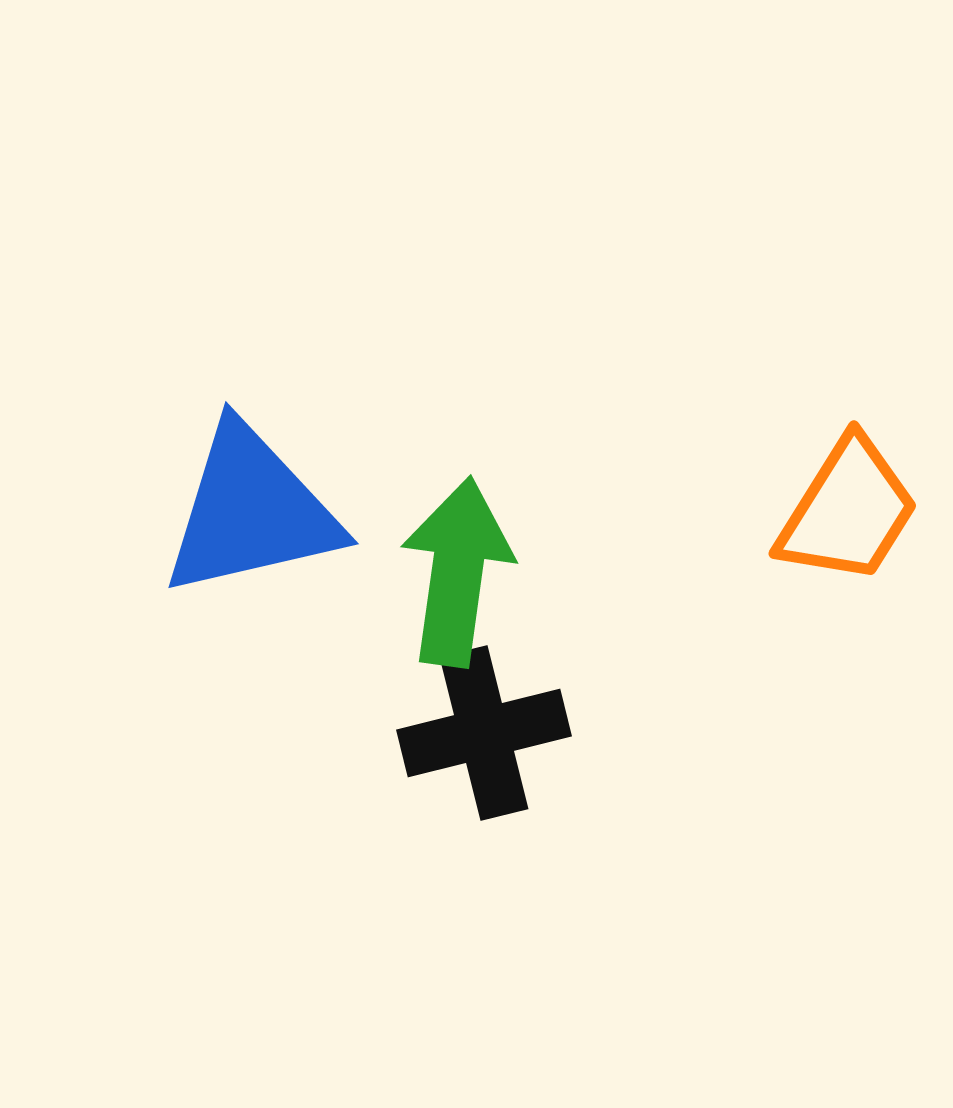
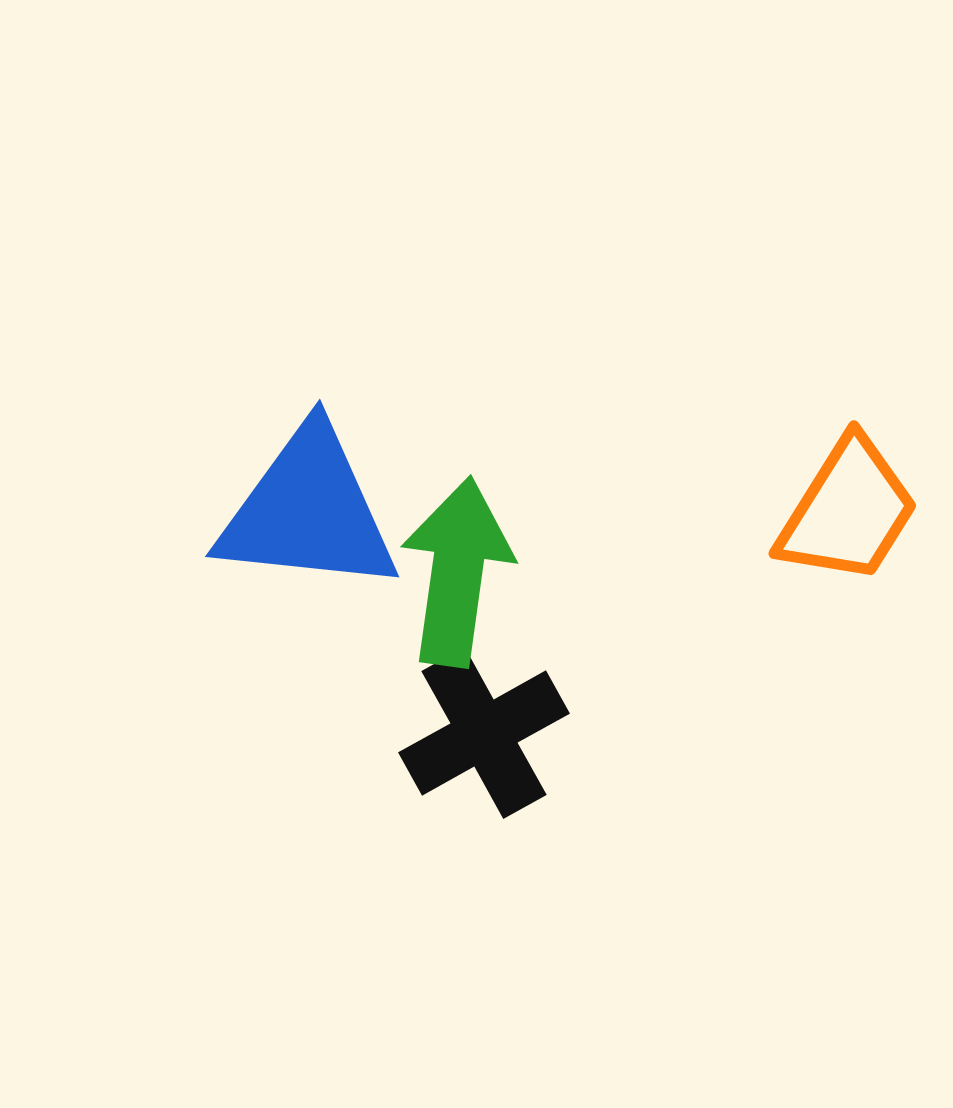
blue triangle: moved 57 px right; rotated 19 degrees clockwise
black cross: rotated 15 degrees counterclockwise
